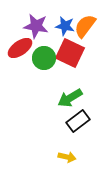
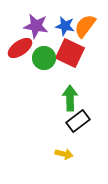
green arrow: rotated 120 degrees clockwise
yellow arrow: moved 3 px left, 3 px up
